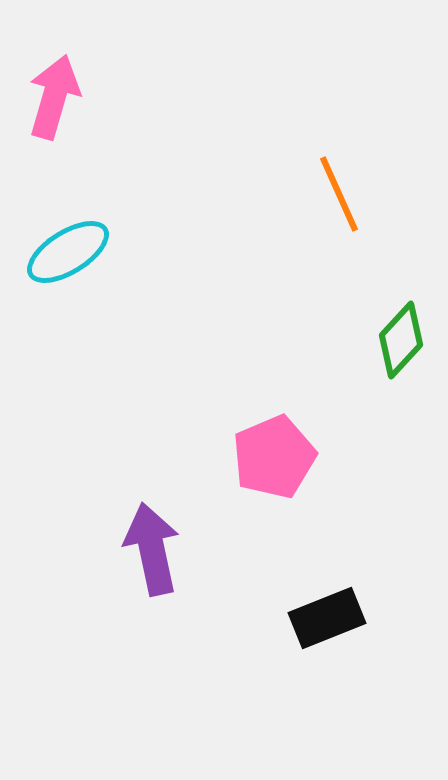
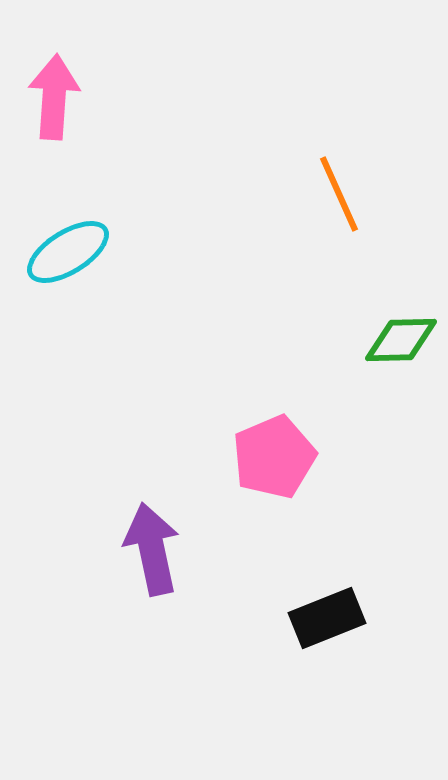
pink arrow: rotated 12 degrees counterclockwise
green diamond: rotated 46 degrees clockwise
